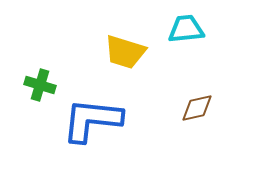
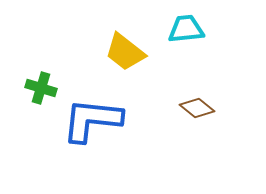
yellow trapezoid: rotated 21 degrees clockwise
green cross: moved 1 px right, 3 px down
brown diamond: rotated 52 degrees clockwise
